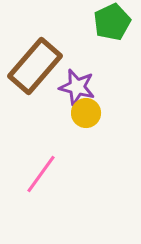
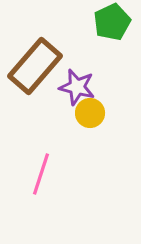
yellow circle: moved 4 px right
pink line: rotated 18 degrees counterclockwise
